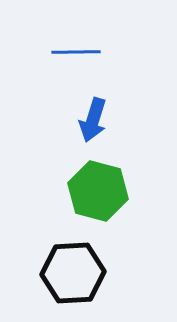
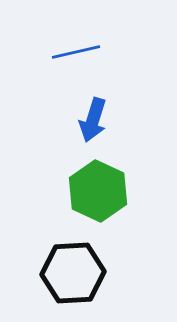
blue line: rotated 12 degrees counterclockwise
green hexagon: rotated 10 degrees clockwise
